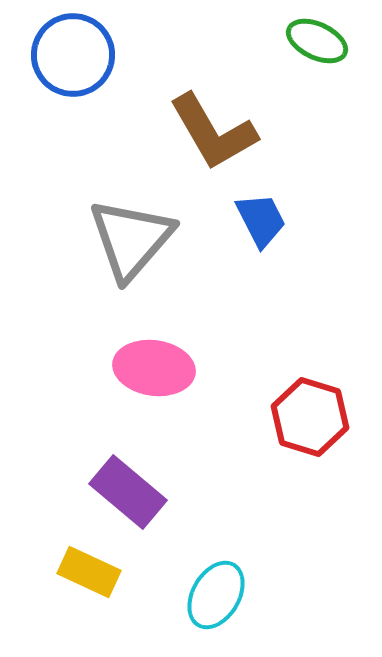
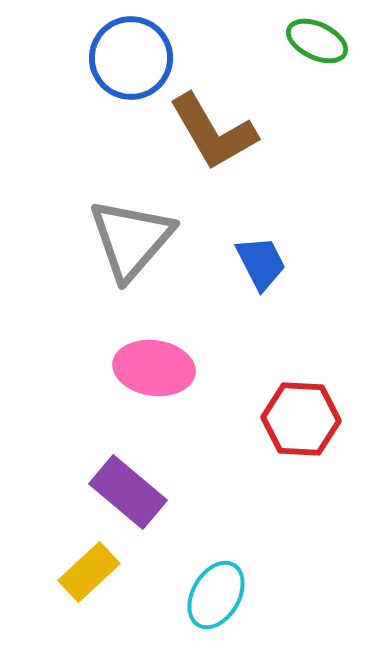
blue circle: moved 58 px right, 3 px down
blue trapezoid: moved 43 px down
red hexagon: moved 9 px left, 2 px down; rotated 14 degrees counterclockwise
yellow rectangle: rotated 68 degrees counterclockwise
